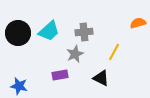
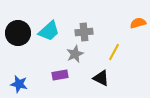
blue star: moved 2 px up
